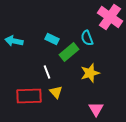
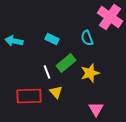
green rectangle: moved 3 px left, 11 px down
